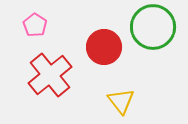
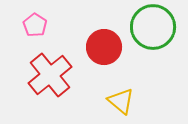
yellow triangle: rotated 12 degrees counterclockwise
